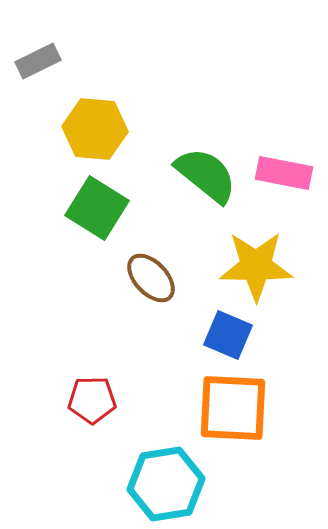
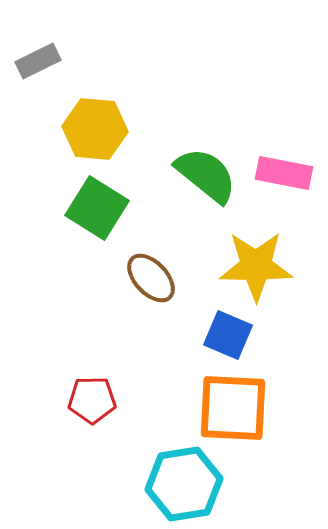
cyan hexagon: moved 18 px right
